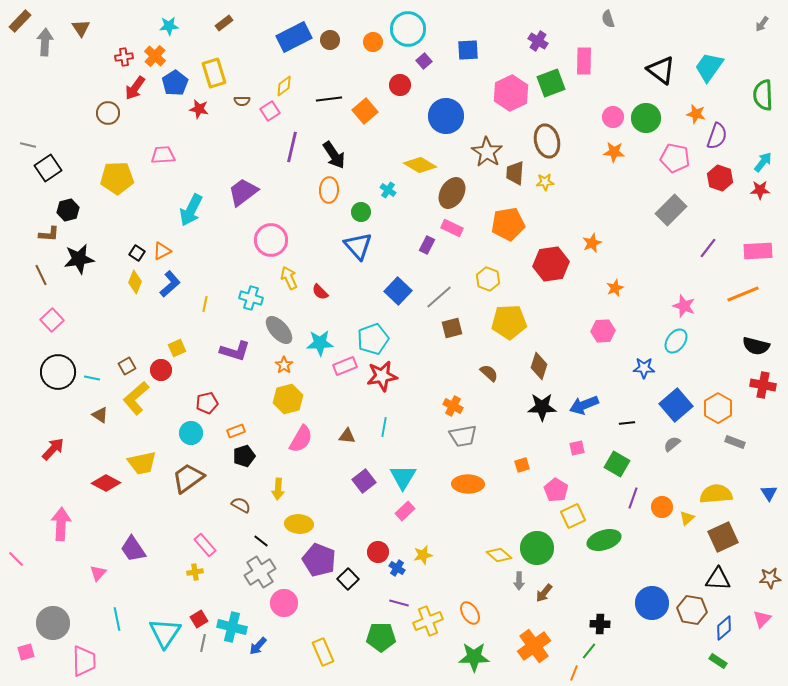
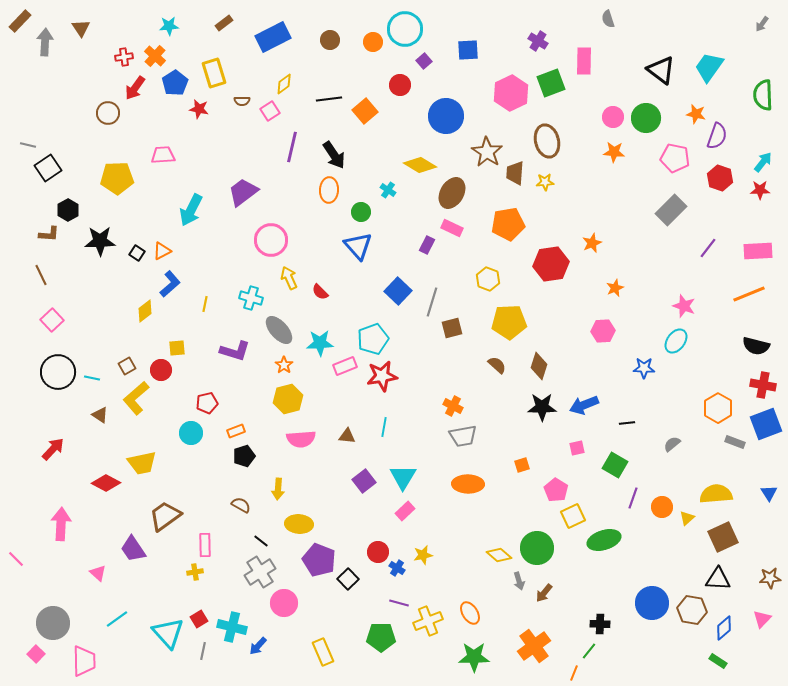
cyan circle at (408, 29): moved 3 px left
blue rectangle at (294, 37): moved 21 px left
yellow diamond at (284, 86): moved 2 px up
black hexagon at (68, 210): rotated 15 degrees counterclockwise
black star at (79, 259): moved 21 px right, 18 px up; rotated 8 degrees clockwise
yellow diamond at (135, 282): moved 10 px right, 29 px down; rotated 30 degrees clockwise
orange line at (743, 294): moved 6 px right
gray line at (439, 297): moved 7 px left, 5 px down; rotated 32 degrees counterclockwise
yellow square at (177, 348): rotated 18 degrees clockwise
brown semicircle at (489, 373): moved 8 px right, 8 px up
blue square at (676, 405): moved 90 px right, 19 px down; rotated 20 degrees clockwise
pink semicircle at (301, 439): rotated 56 degrees clockwise
green square at (617, 464): moved 2 px left, 1 px down
brown trapezoid at (188, 478): moved 23 px left, 38 px down
pink rectangle at (205, 545): rotated 40 degrees clockwise
pink triangle at (98, 573): rotated 30 degrees counterclockwise
gray arrow at (519, 581): rotated 18 degrees counterclockwise
cyan line at (117, 619): rotated 65 degrees clockwise
cyan triangle at (165, 633): moved 3 px right; rotated 16 degrees counterclockwise
gray line at (203, 643): moved 8 px down
pink square at (26, 652): moved 10 px right, 2 px down; rotated 30 degrees counterclockwise
